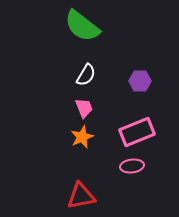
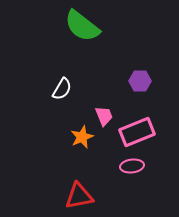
white semicircle: moved 24 px left, 14 px down
pink trapezoid: moved 20 px right, 8 px down
red triangle: moved 2 px left
